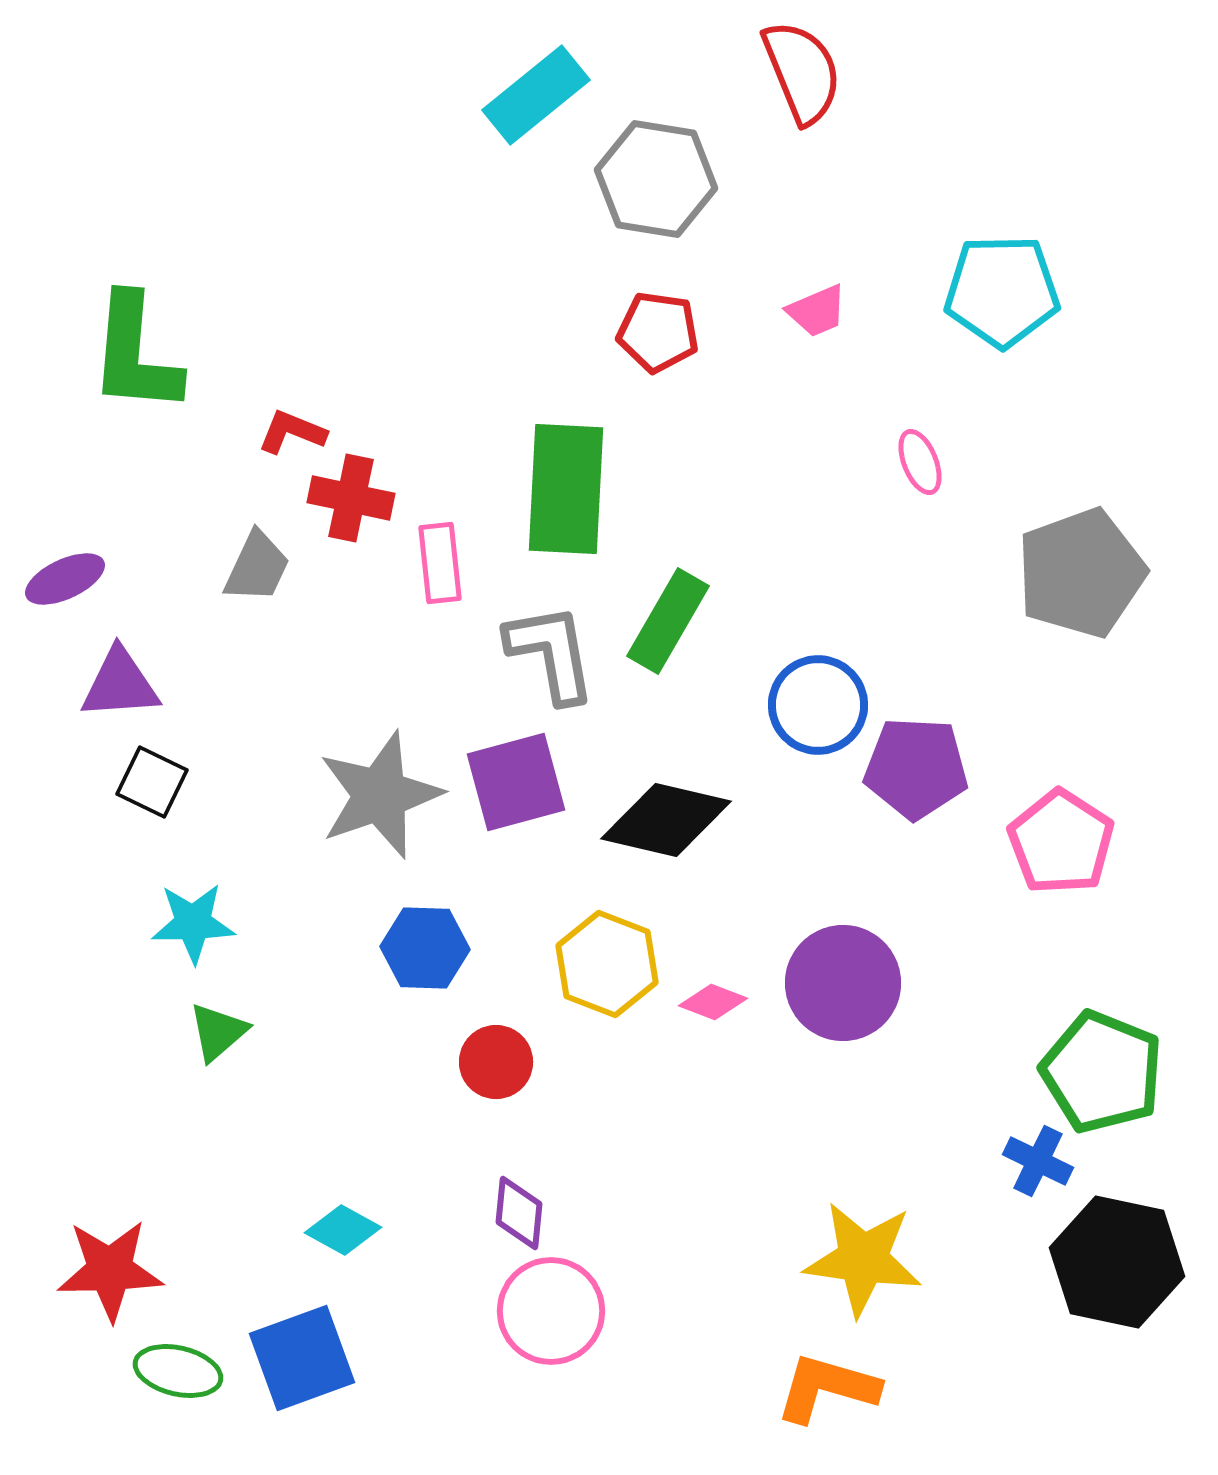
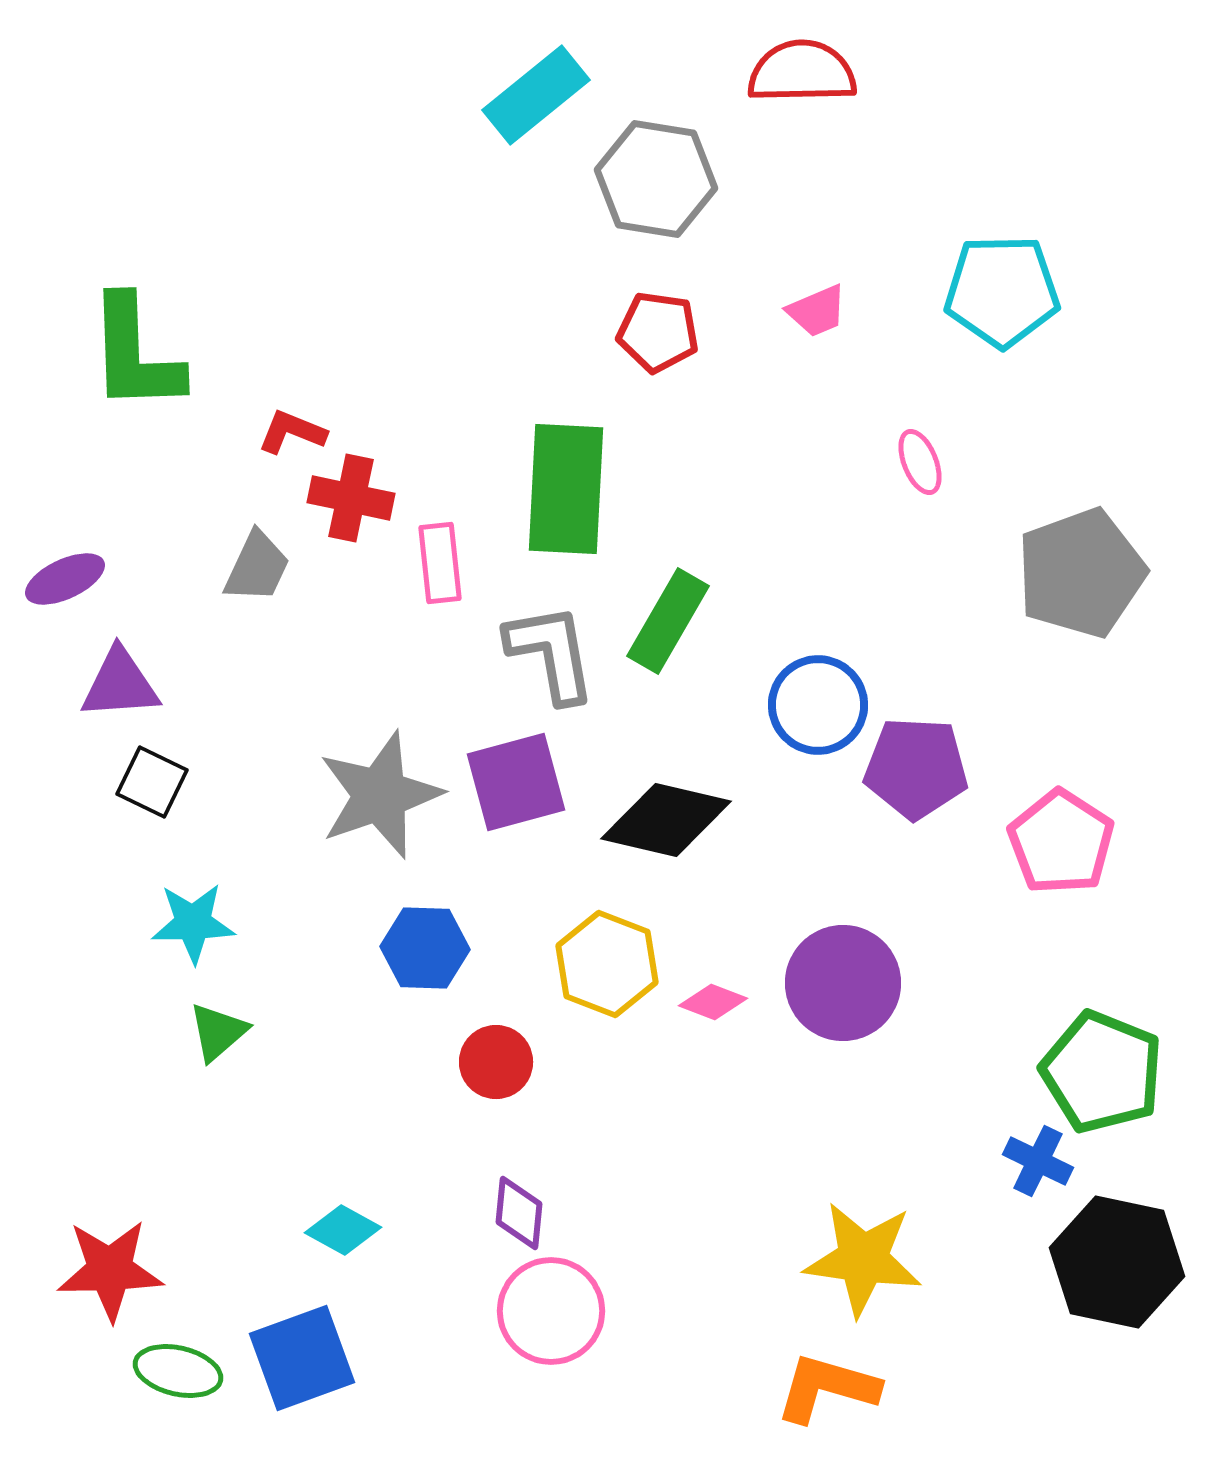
red semicircle at (802, 72): rotated 69 degrees counterclockwise
green L-shape at (135, 354): rotated 7 degrees counterclockwise
